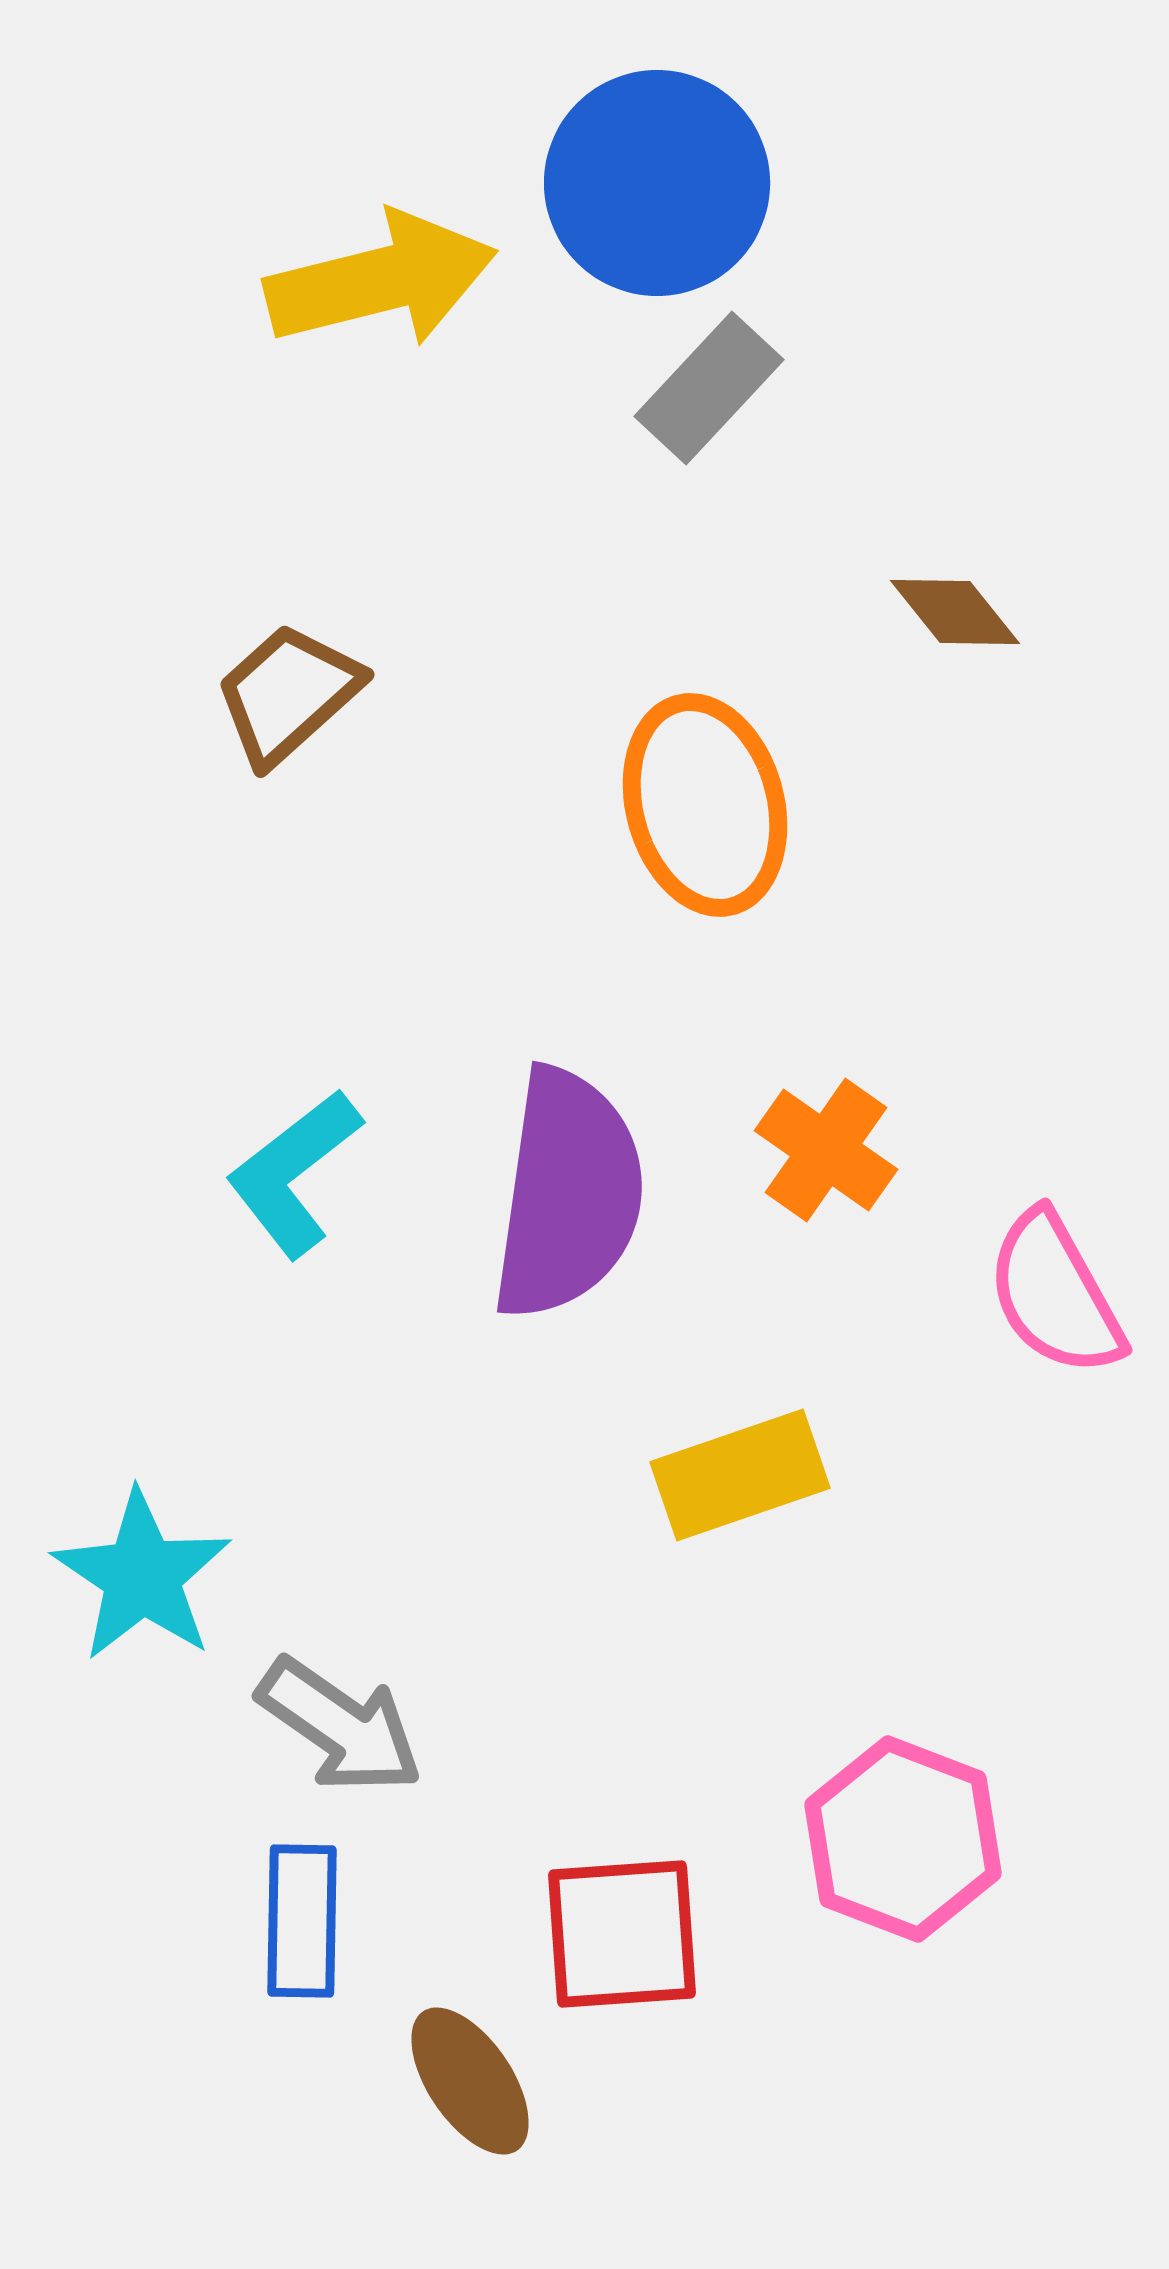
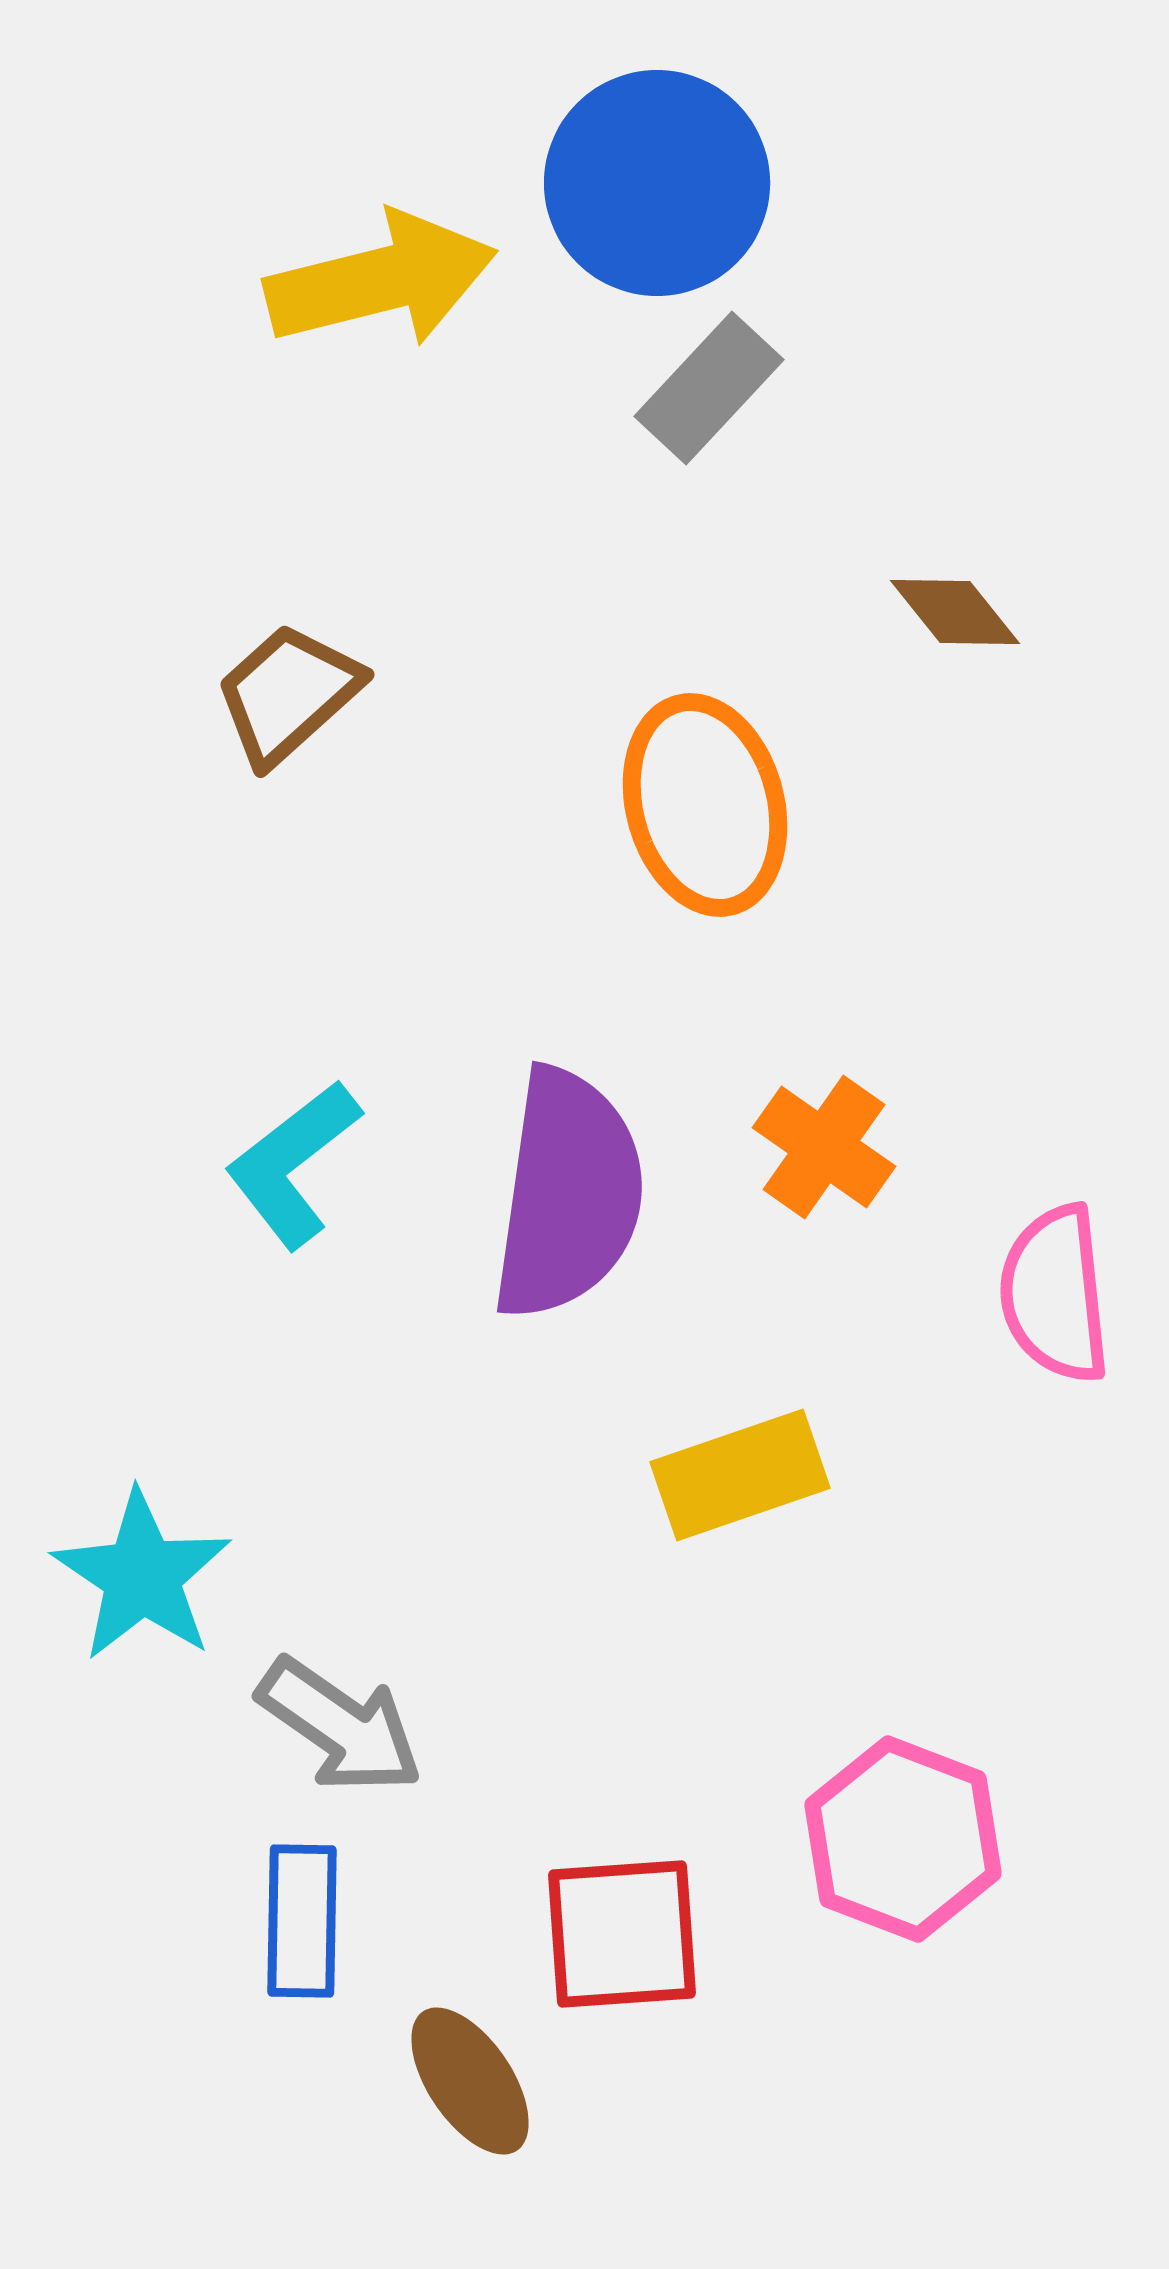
orange cross: moved 2 px left, 3 px up
cyan L-shape: moved 1 px left, 9 px up
pink semicircle: rotated 23 degrees clockwise
